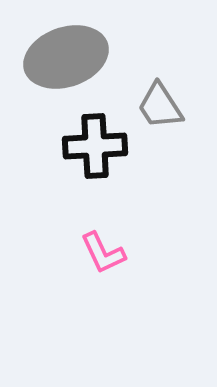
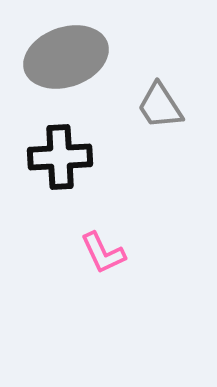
black cross: moved 35 px left, 11 px down
